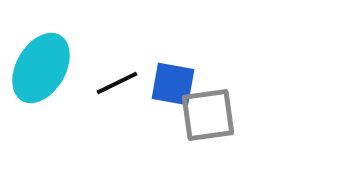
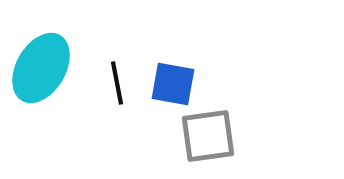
black line: rotated 75 degrees counterclockwise
gray square: moved 21 px down
